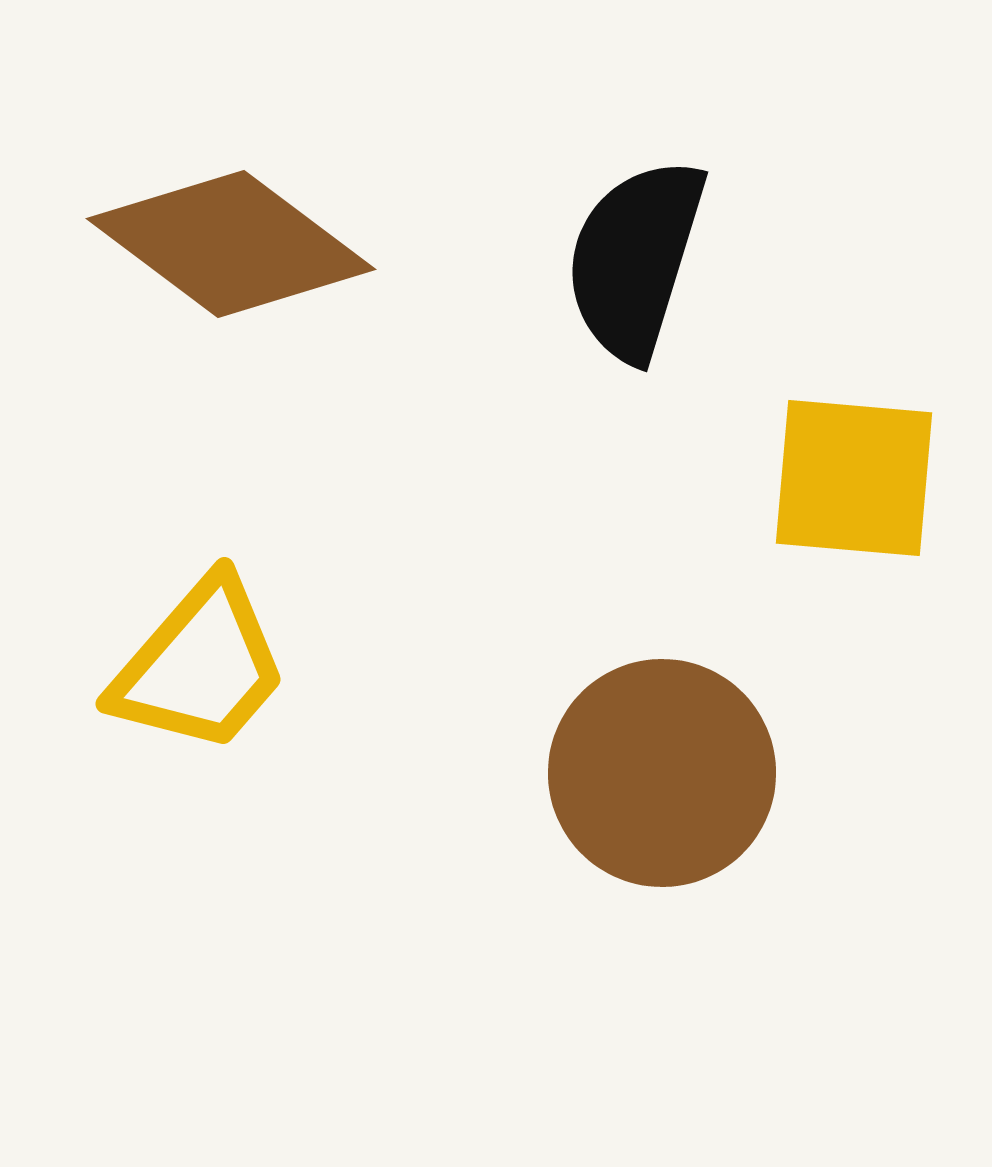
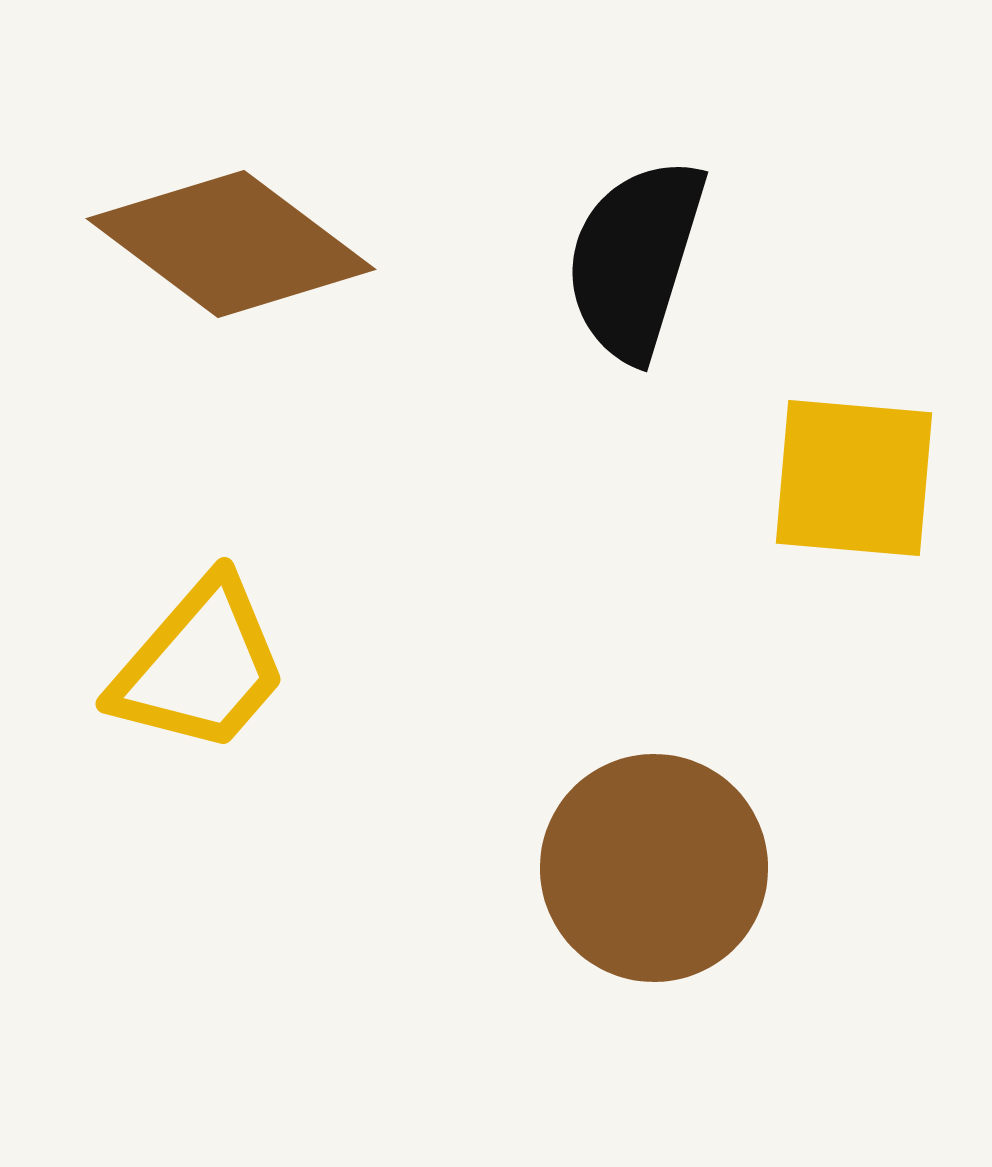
brown circle: moved 8 px left, 95 px down
